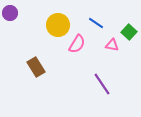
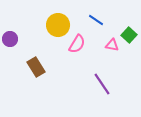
purple circle: moved 26 px down
blue line: moved 3 px up
green square: moved 3 px down
